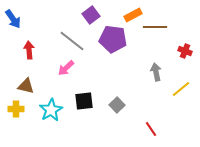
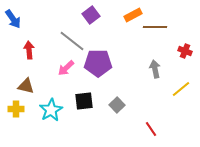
purple pentagon: moved 15 px left, 24 px down; rotated 8 degrees counterclockwise
gray arrow: moved 1 px left, 3 px up
